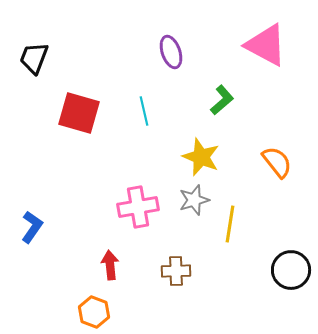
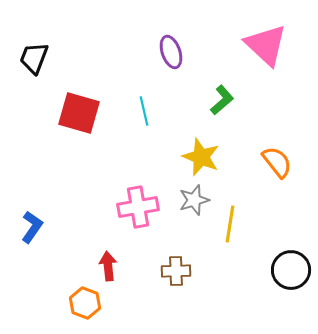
pink triangle: rotated 15 degrees clockwise
red arrow: moved 2 px left, 1 px down
orange hexagon: moved 9 px left, 9 px up
